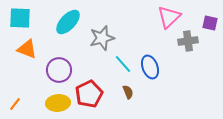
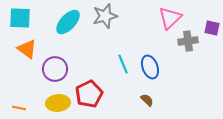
pink triangle: moved 1 px right, 1 px down
purple square: moved 2 px right, 5 px down
gray star: moved 3 px right, 22 px up
orange triangle: rotated 15 degrees clockwise
cyan line: rotated 18 degrees clockwise
purple circle: moved 4 px left, 1 px up
brown semicircle: moved 19 px right, 8 px down; rotated 24 degrees counterclockwise
orange line: moved 4 px right, 4 px down; rotated 64 degrees clockwise
